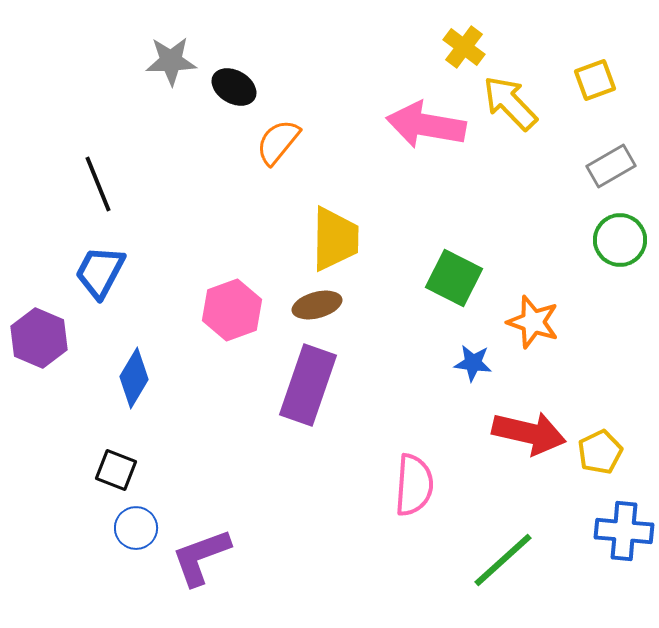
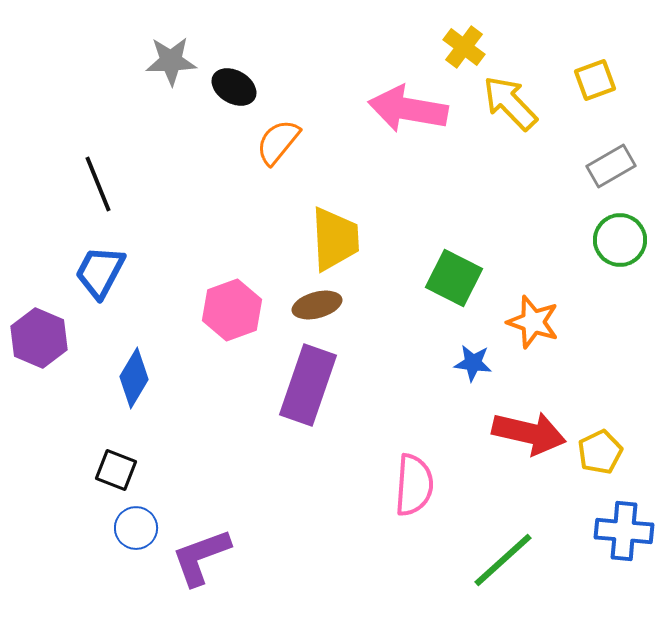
pink arrow: moved 18 px left, 16 px up
yellow trapezoid: rotated 4 degrees counterclockwise
